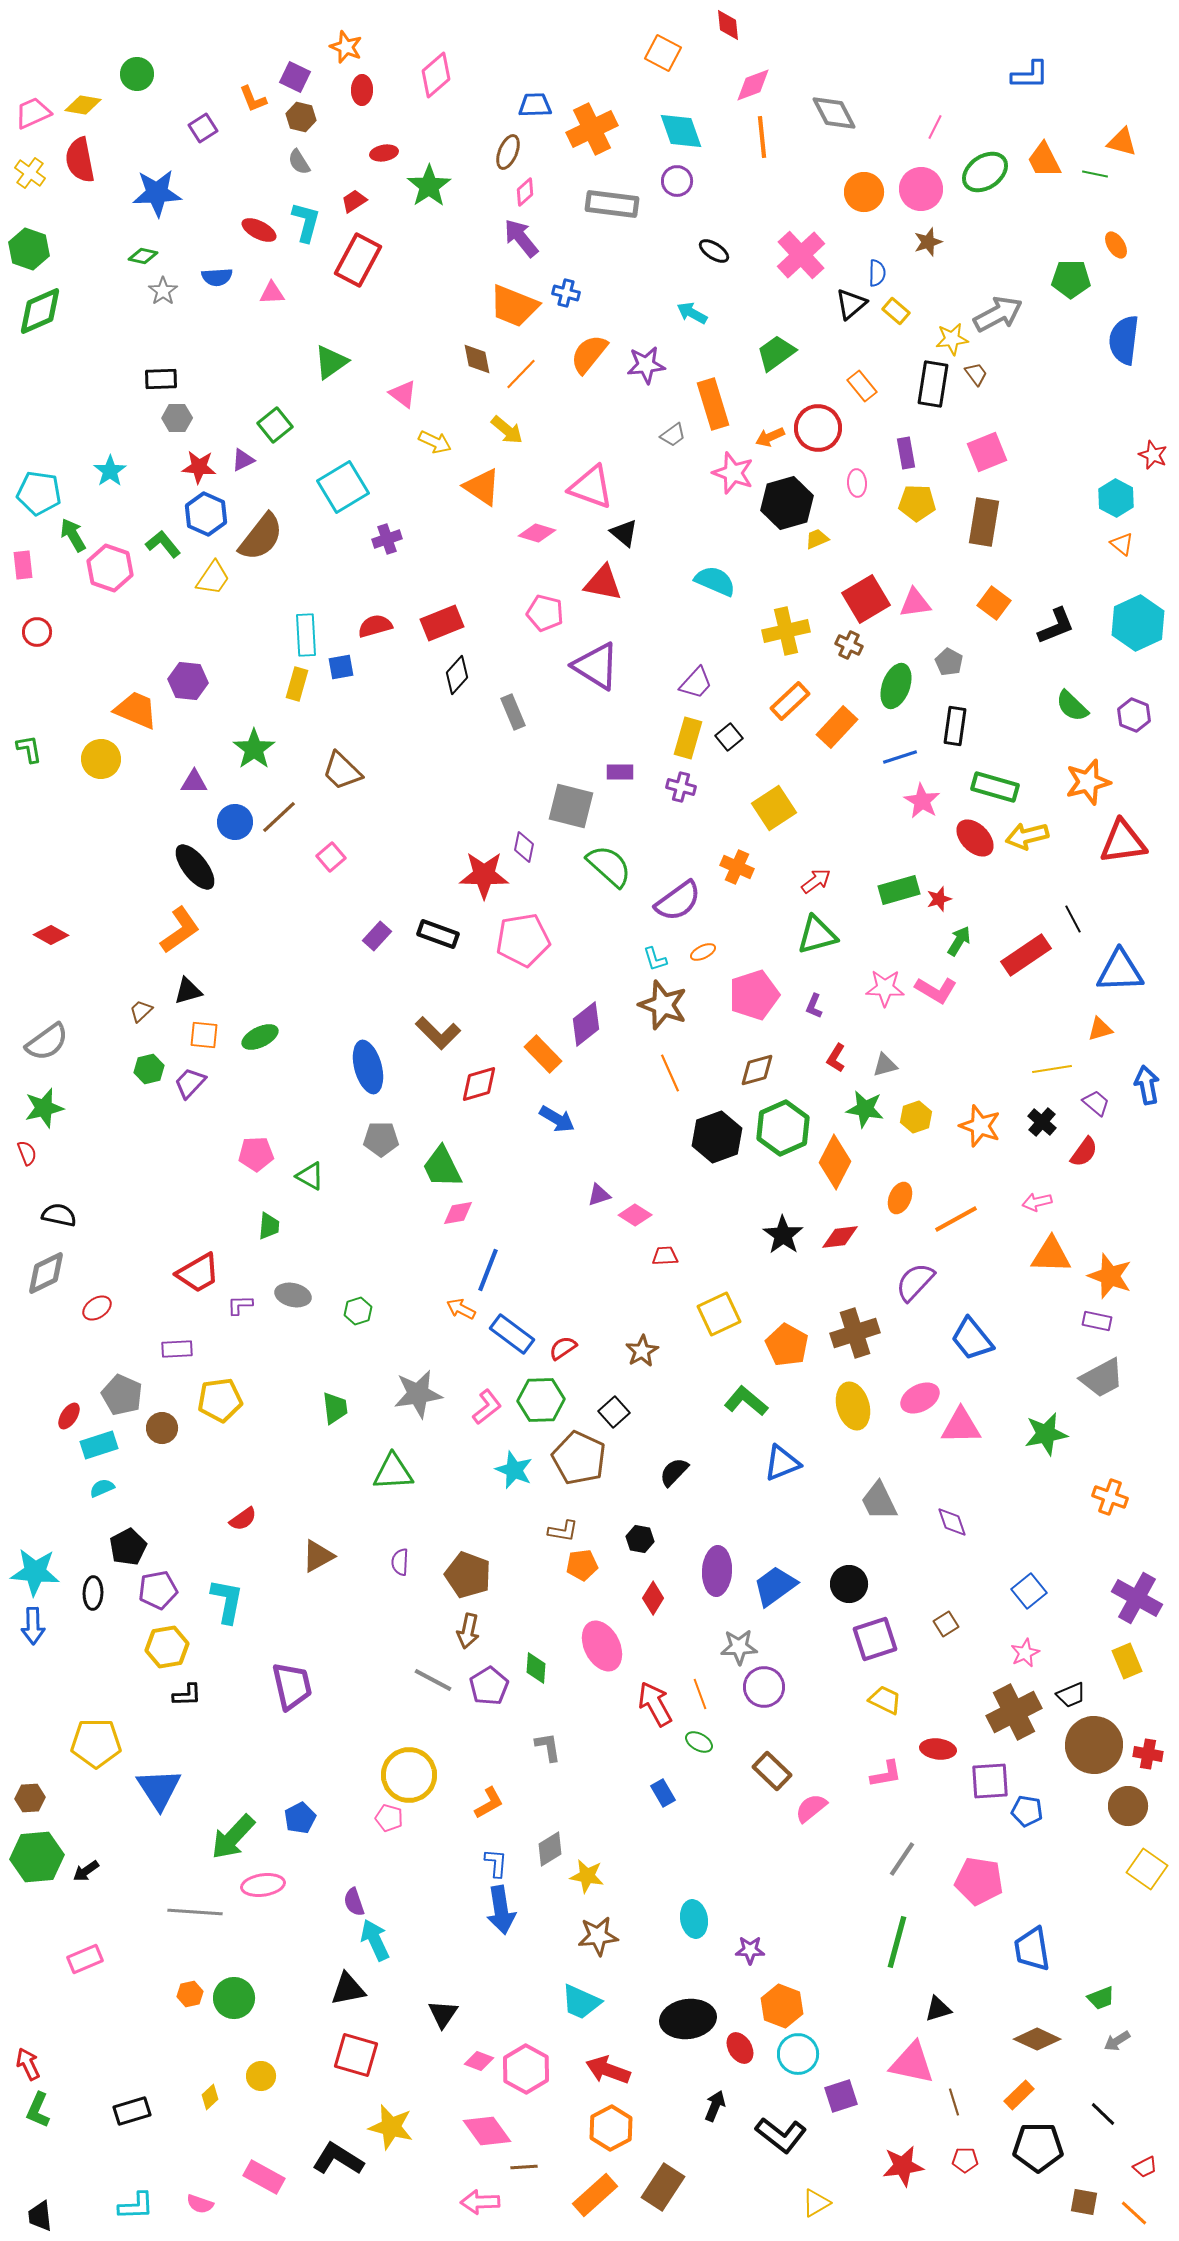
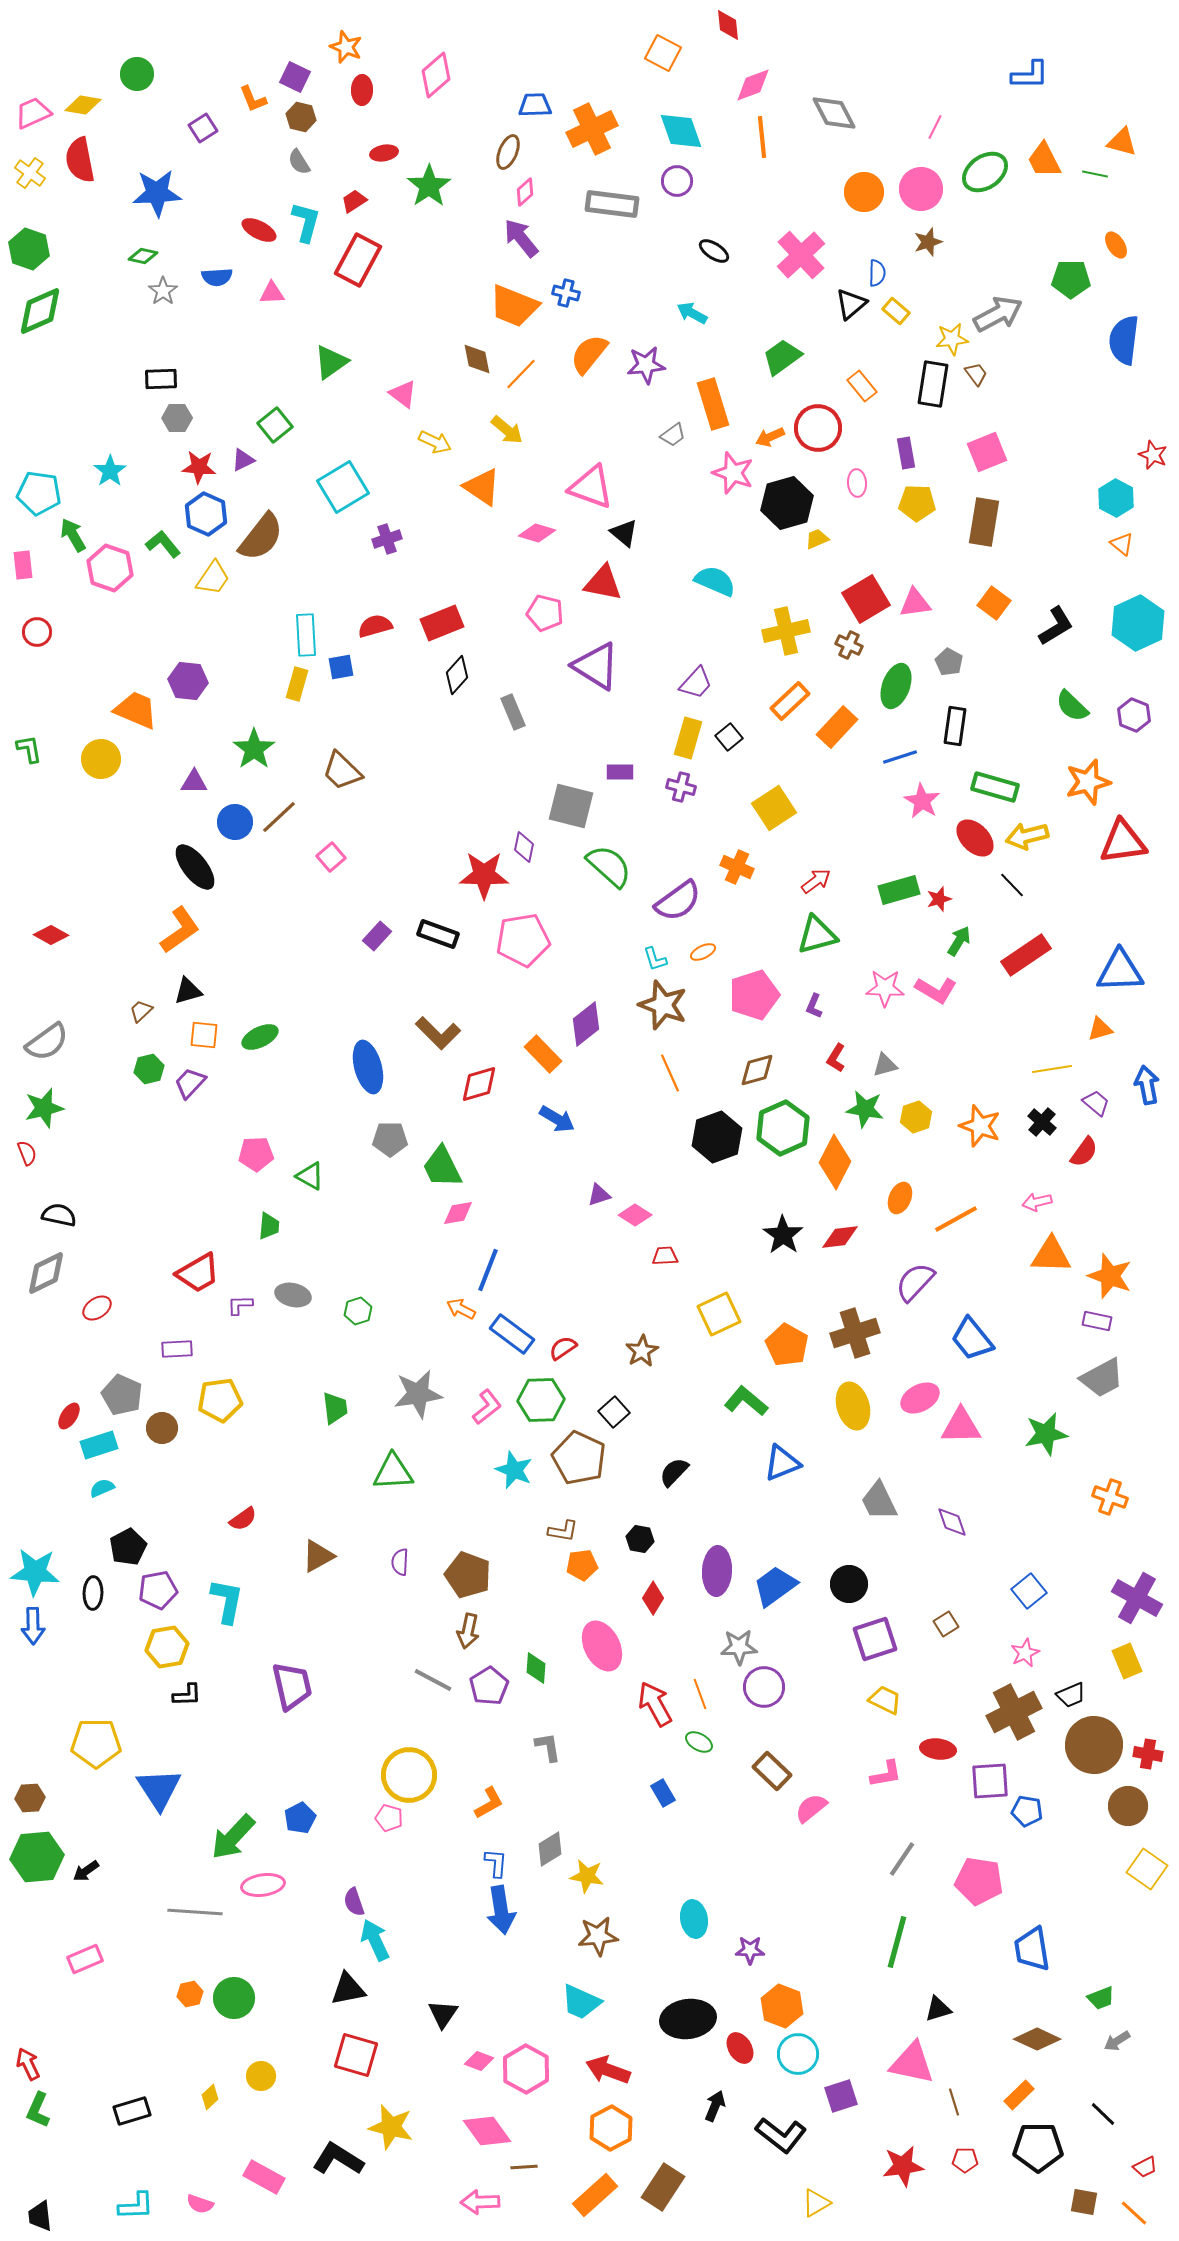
green trapezoid at (776, 353): moved 6 px right, 4 px down
black L-shape at (1056, 626): rotated 9 degrees counterclockwise
black line at (1073, 919): moved 61 px left, 34 px up; rotated 16 degrees counterclockwise
gray pentagon at (381, 1139): moved 9 px right
